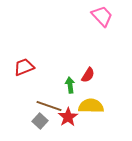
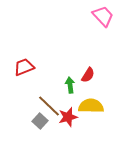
pink trapezoid: moved 1 px right
brown line: rotated 25 degrees clockwise
red star: rotated 18 degrees clockwise
